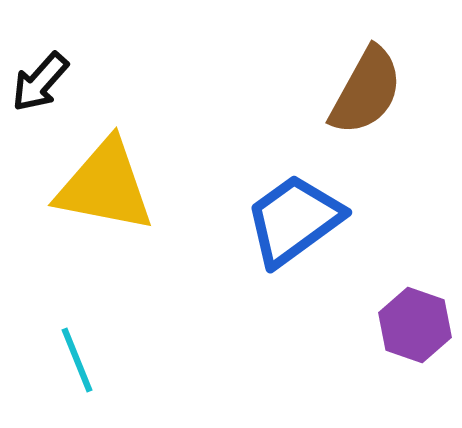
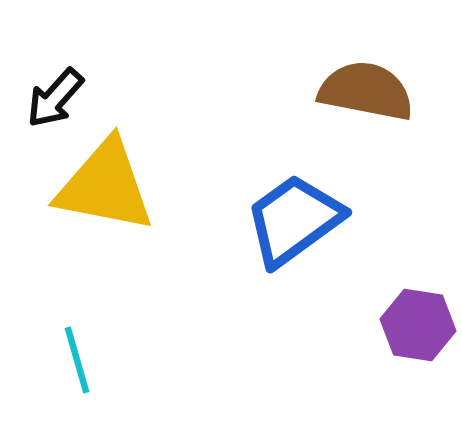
black arrow: moved 15 px right, 16 px down
brown semicircle: rotated 108 degrees counterclockwise
purple hexagon: moved 3 px right; rotated 10 degrees counterclockwise
cyan line: rotated 6 degrees clockwise
